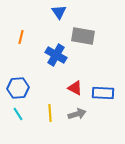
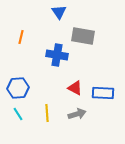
blue cross: moved 1 px right; rotated 20 degrees counterclockwise
yellow line: moved 3 px left
